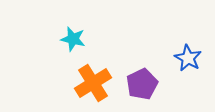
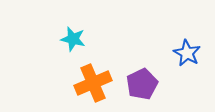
blue star: moved 1 px left, 5 px up
orange cross: rotated 9 degrees clockwise
